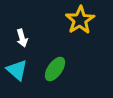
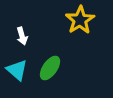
white arrow: moved 2 px up
green ellipse: moved 5 px left, 1 px up
